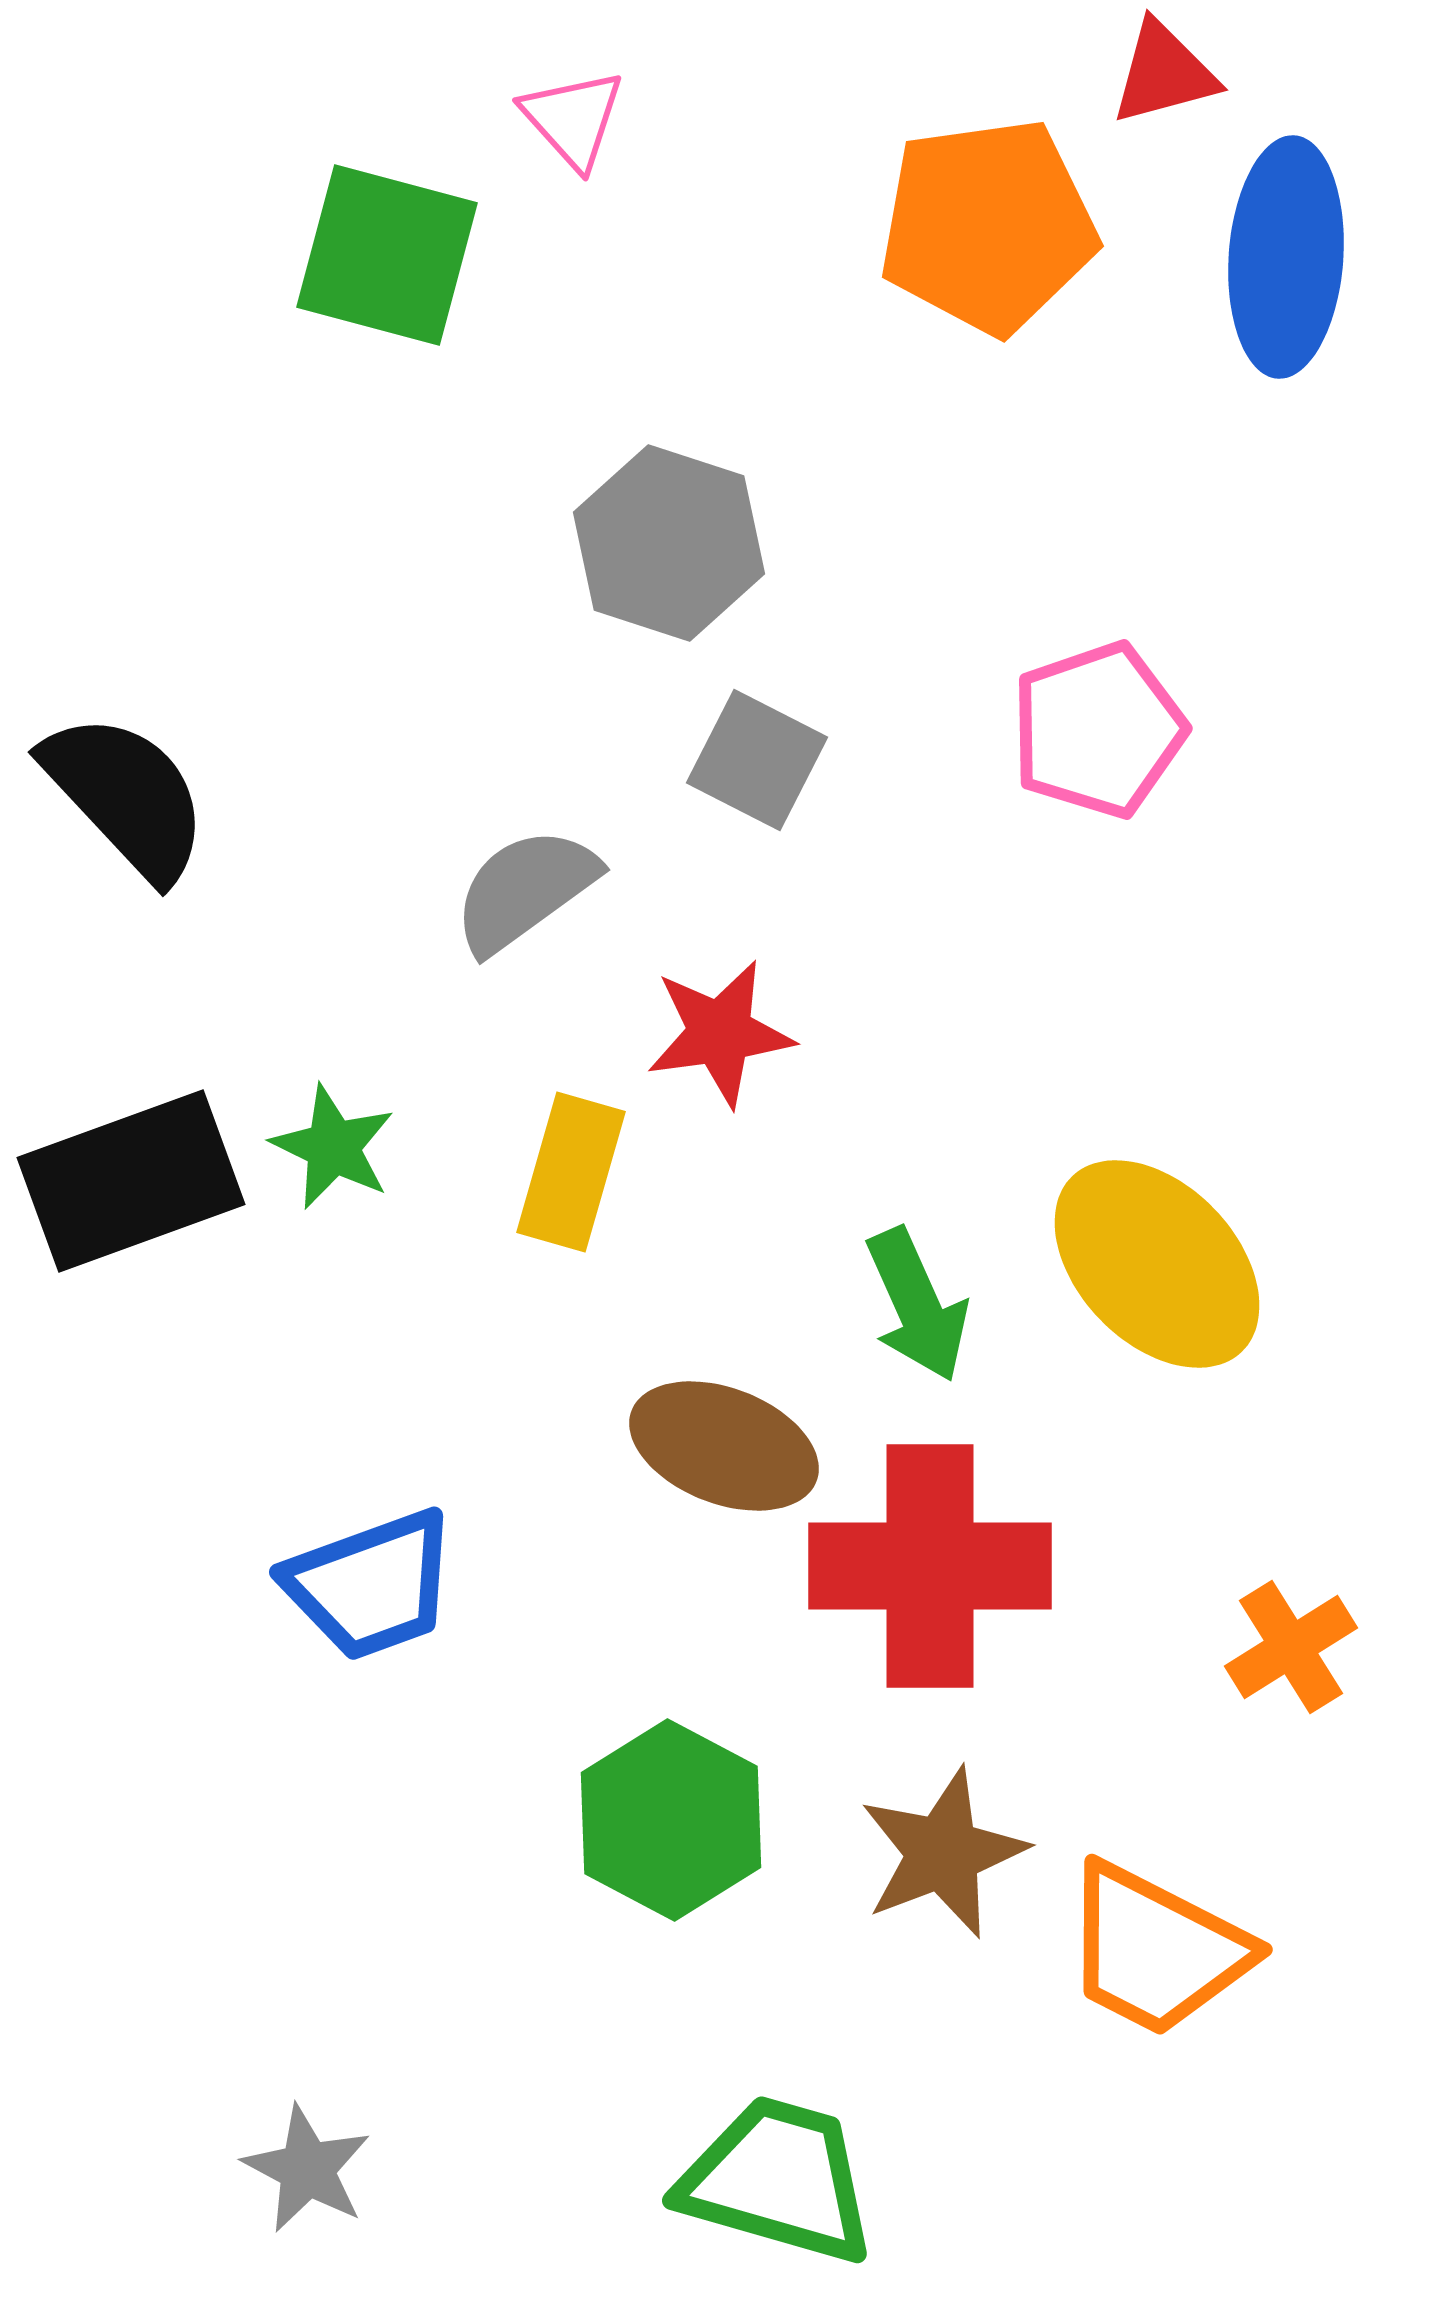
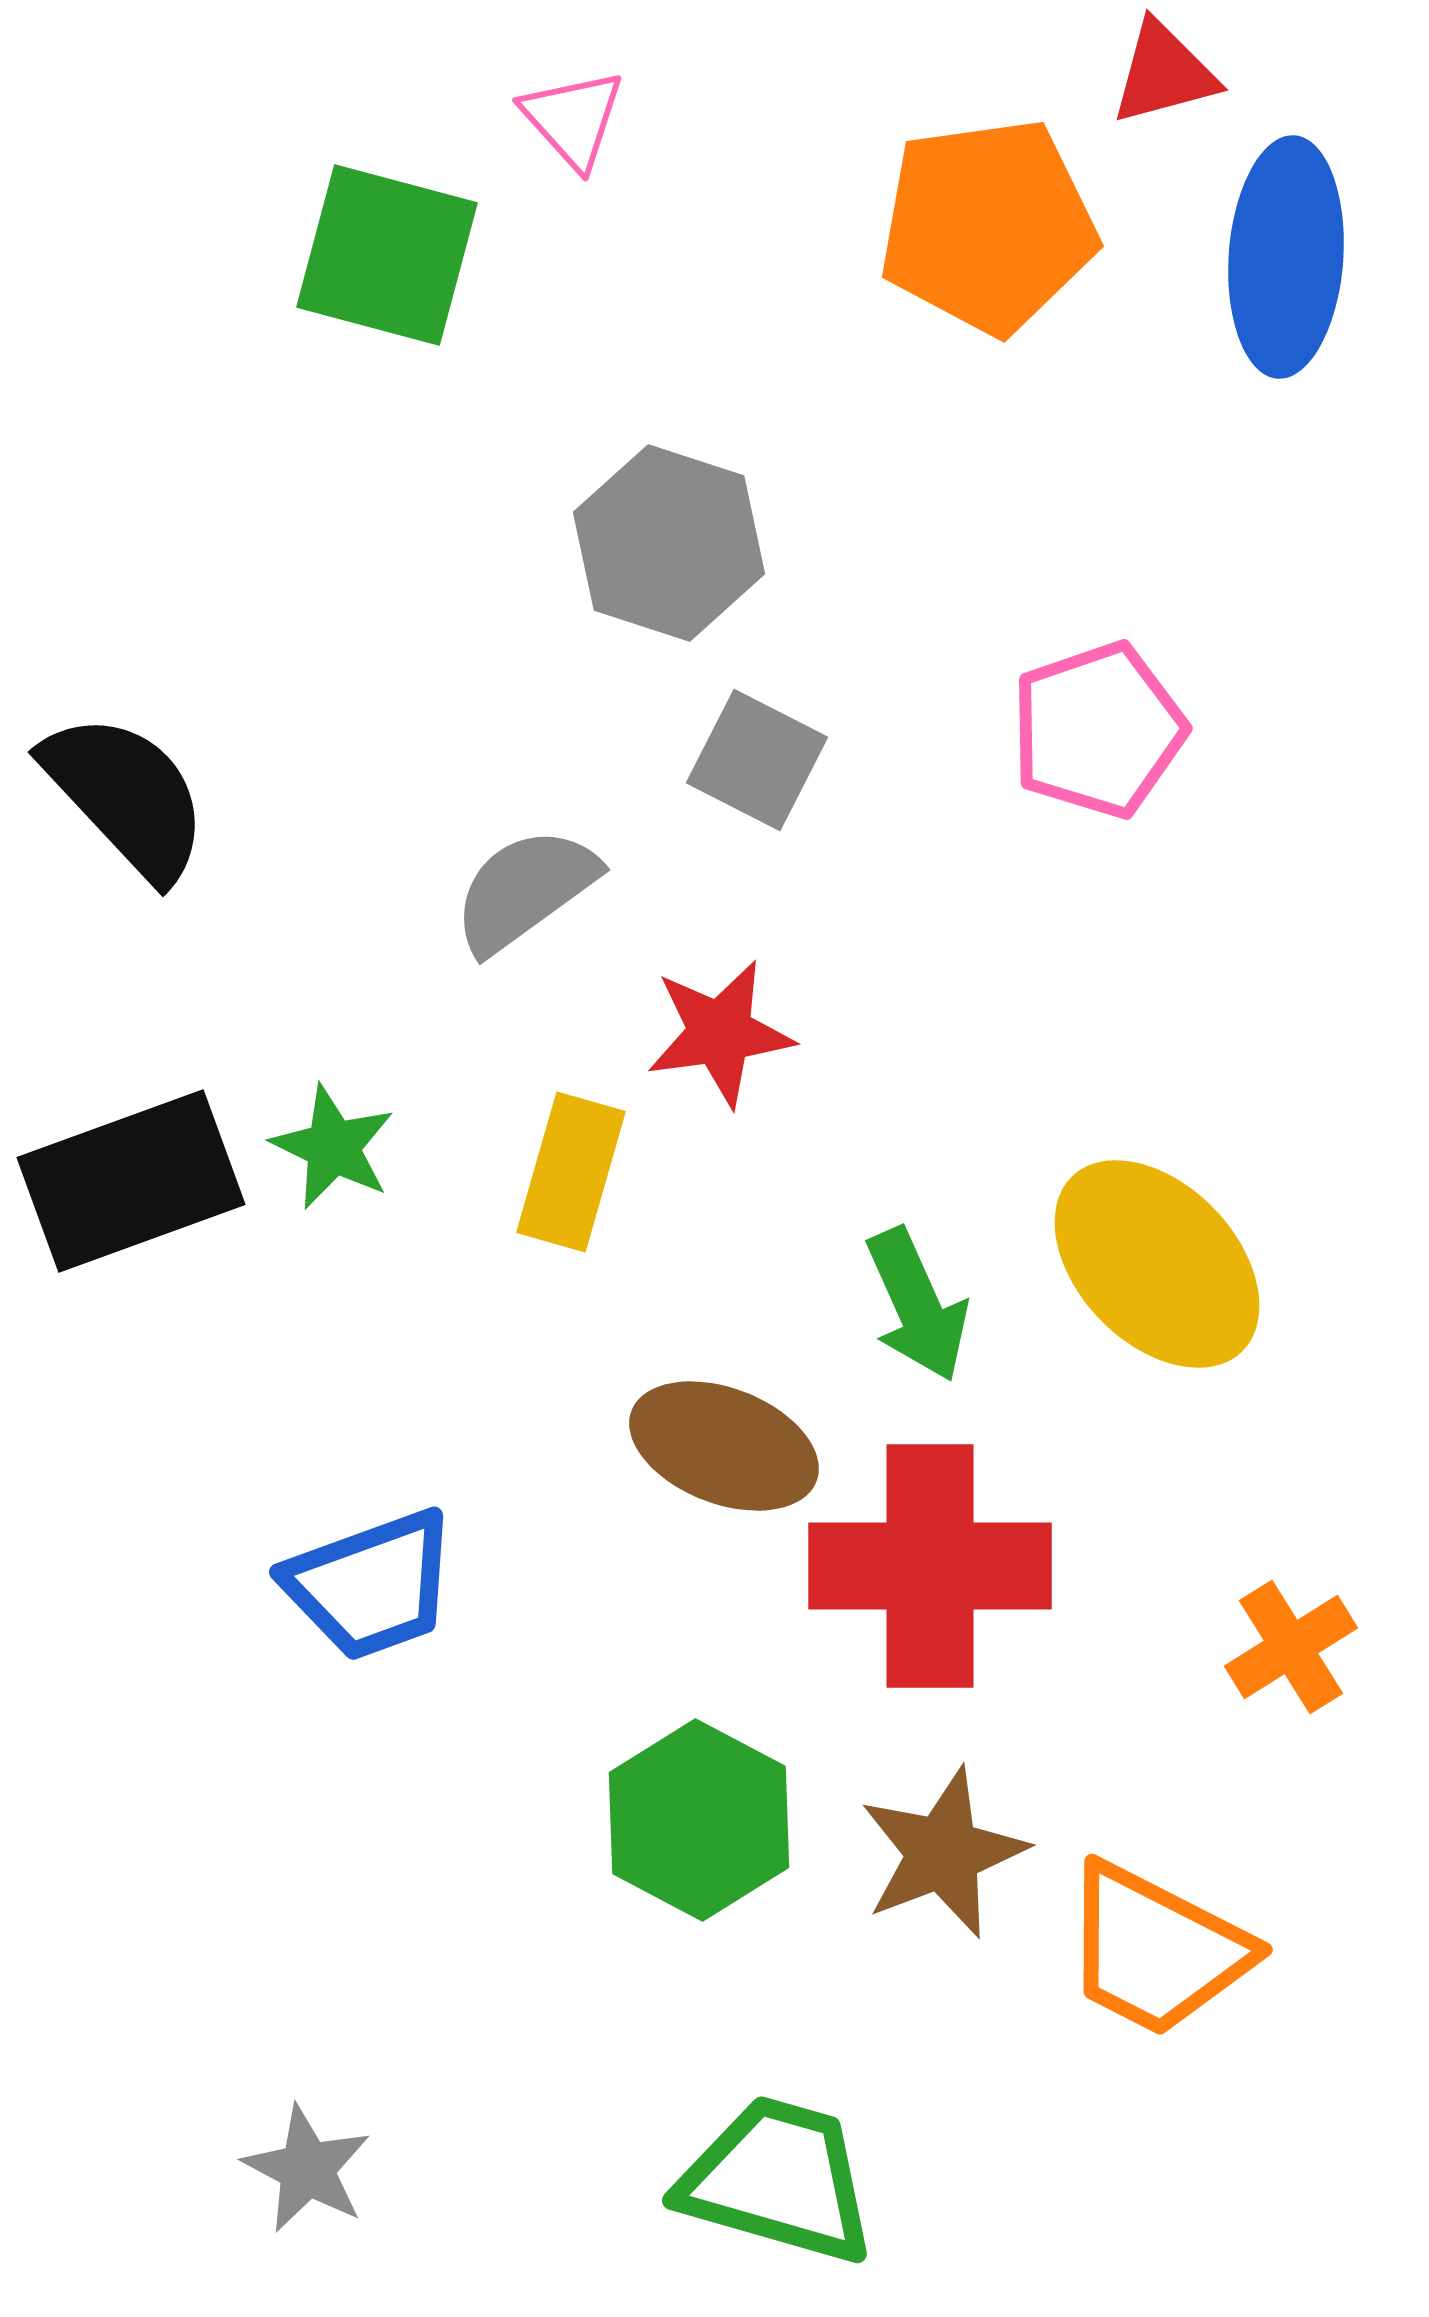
green hexagon: moved 28 px right
